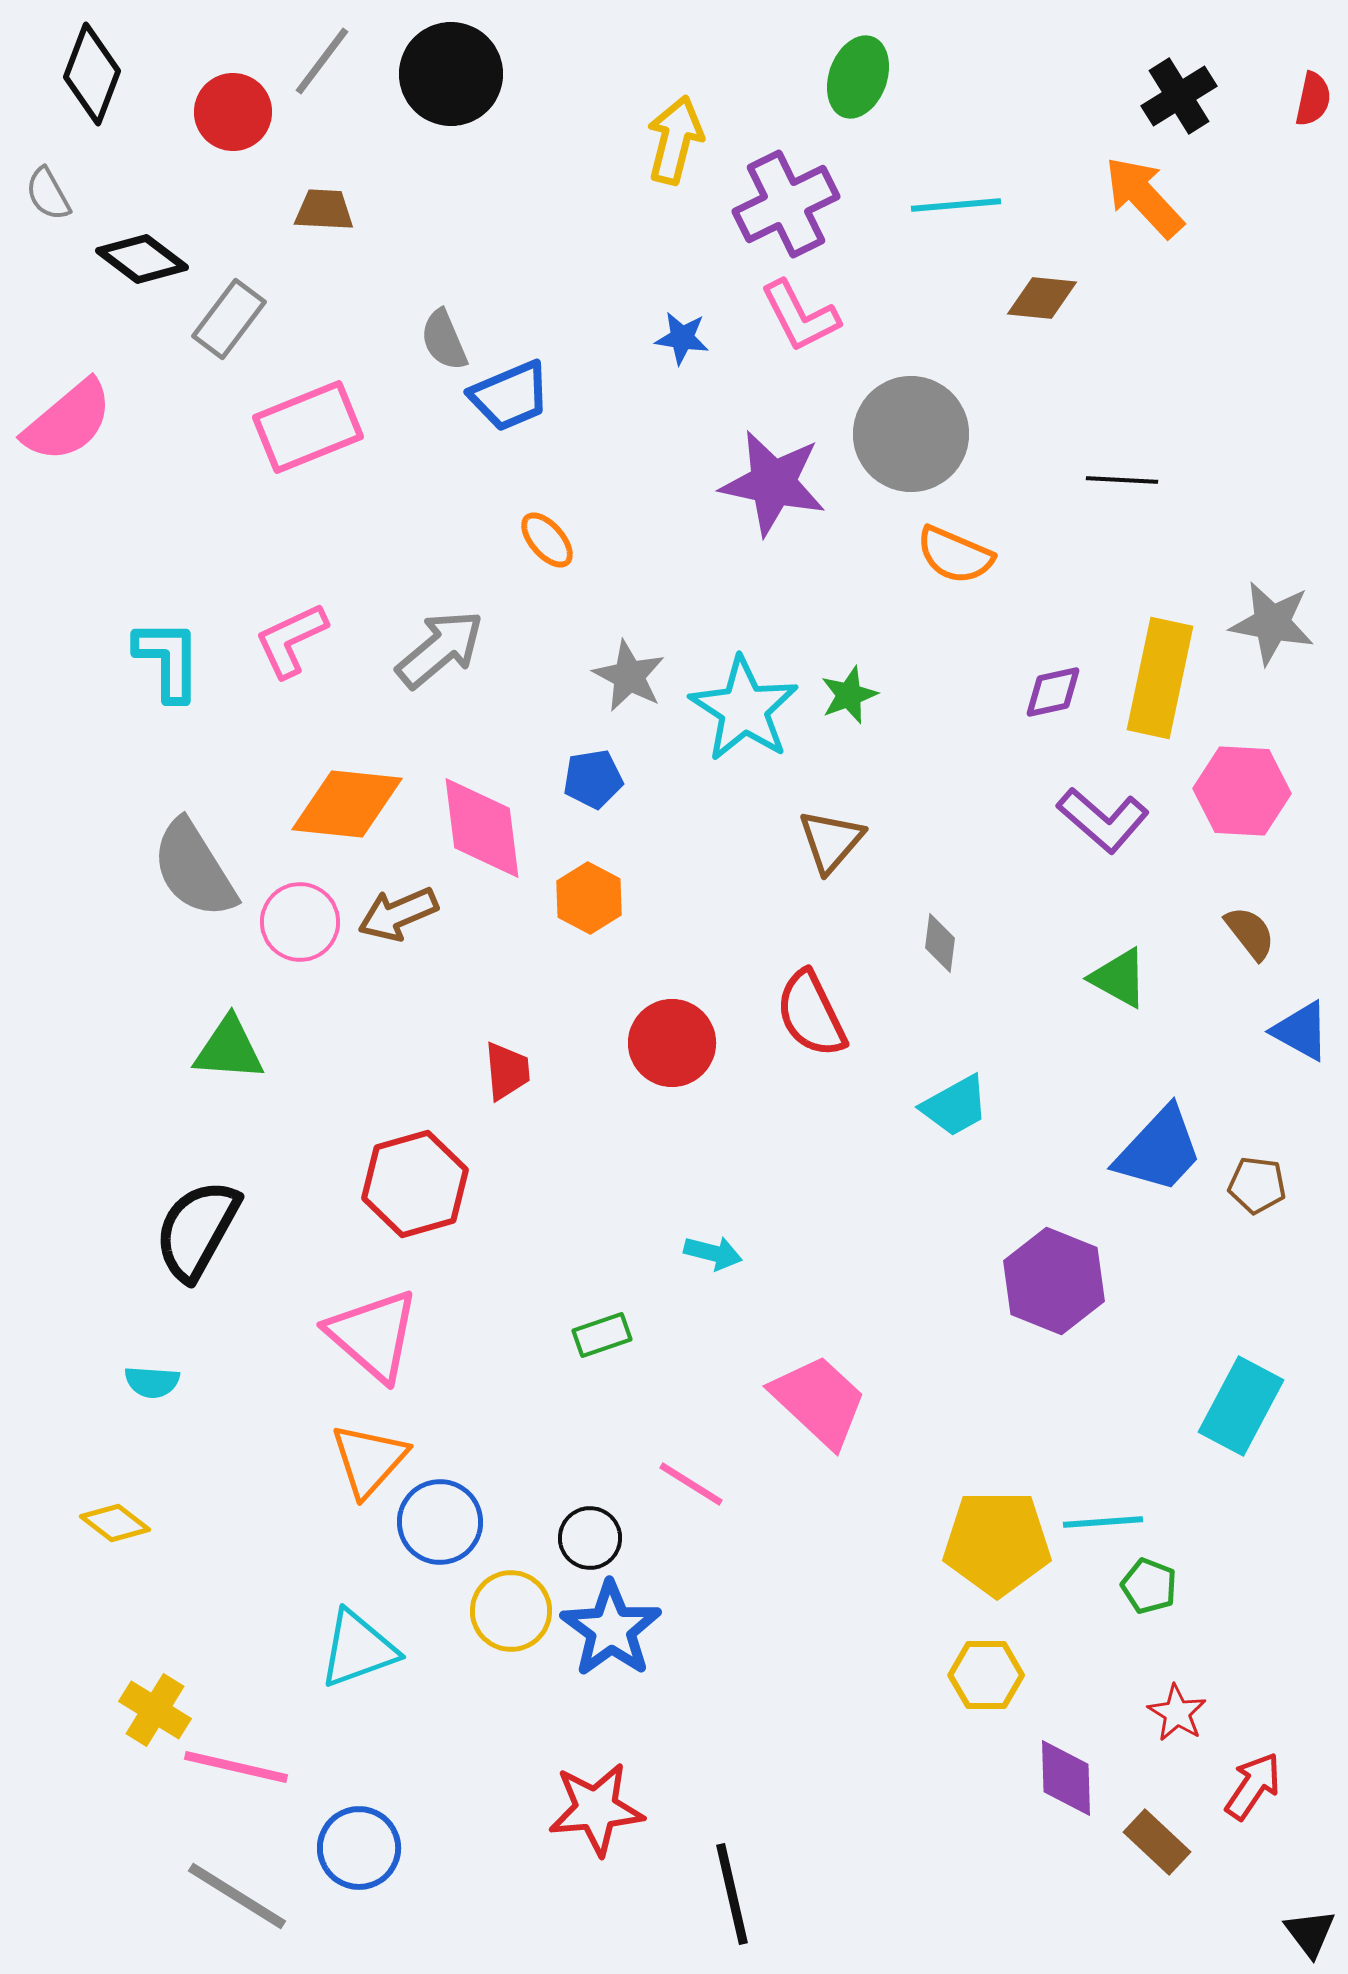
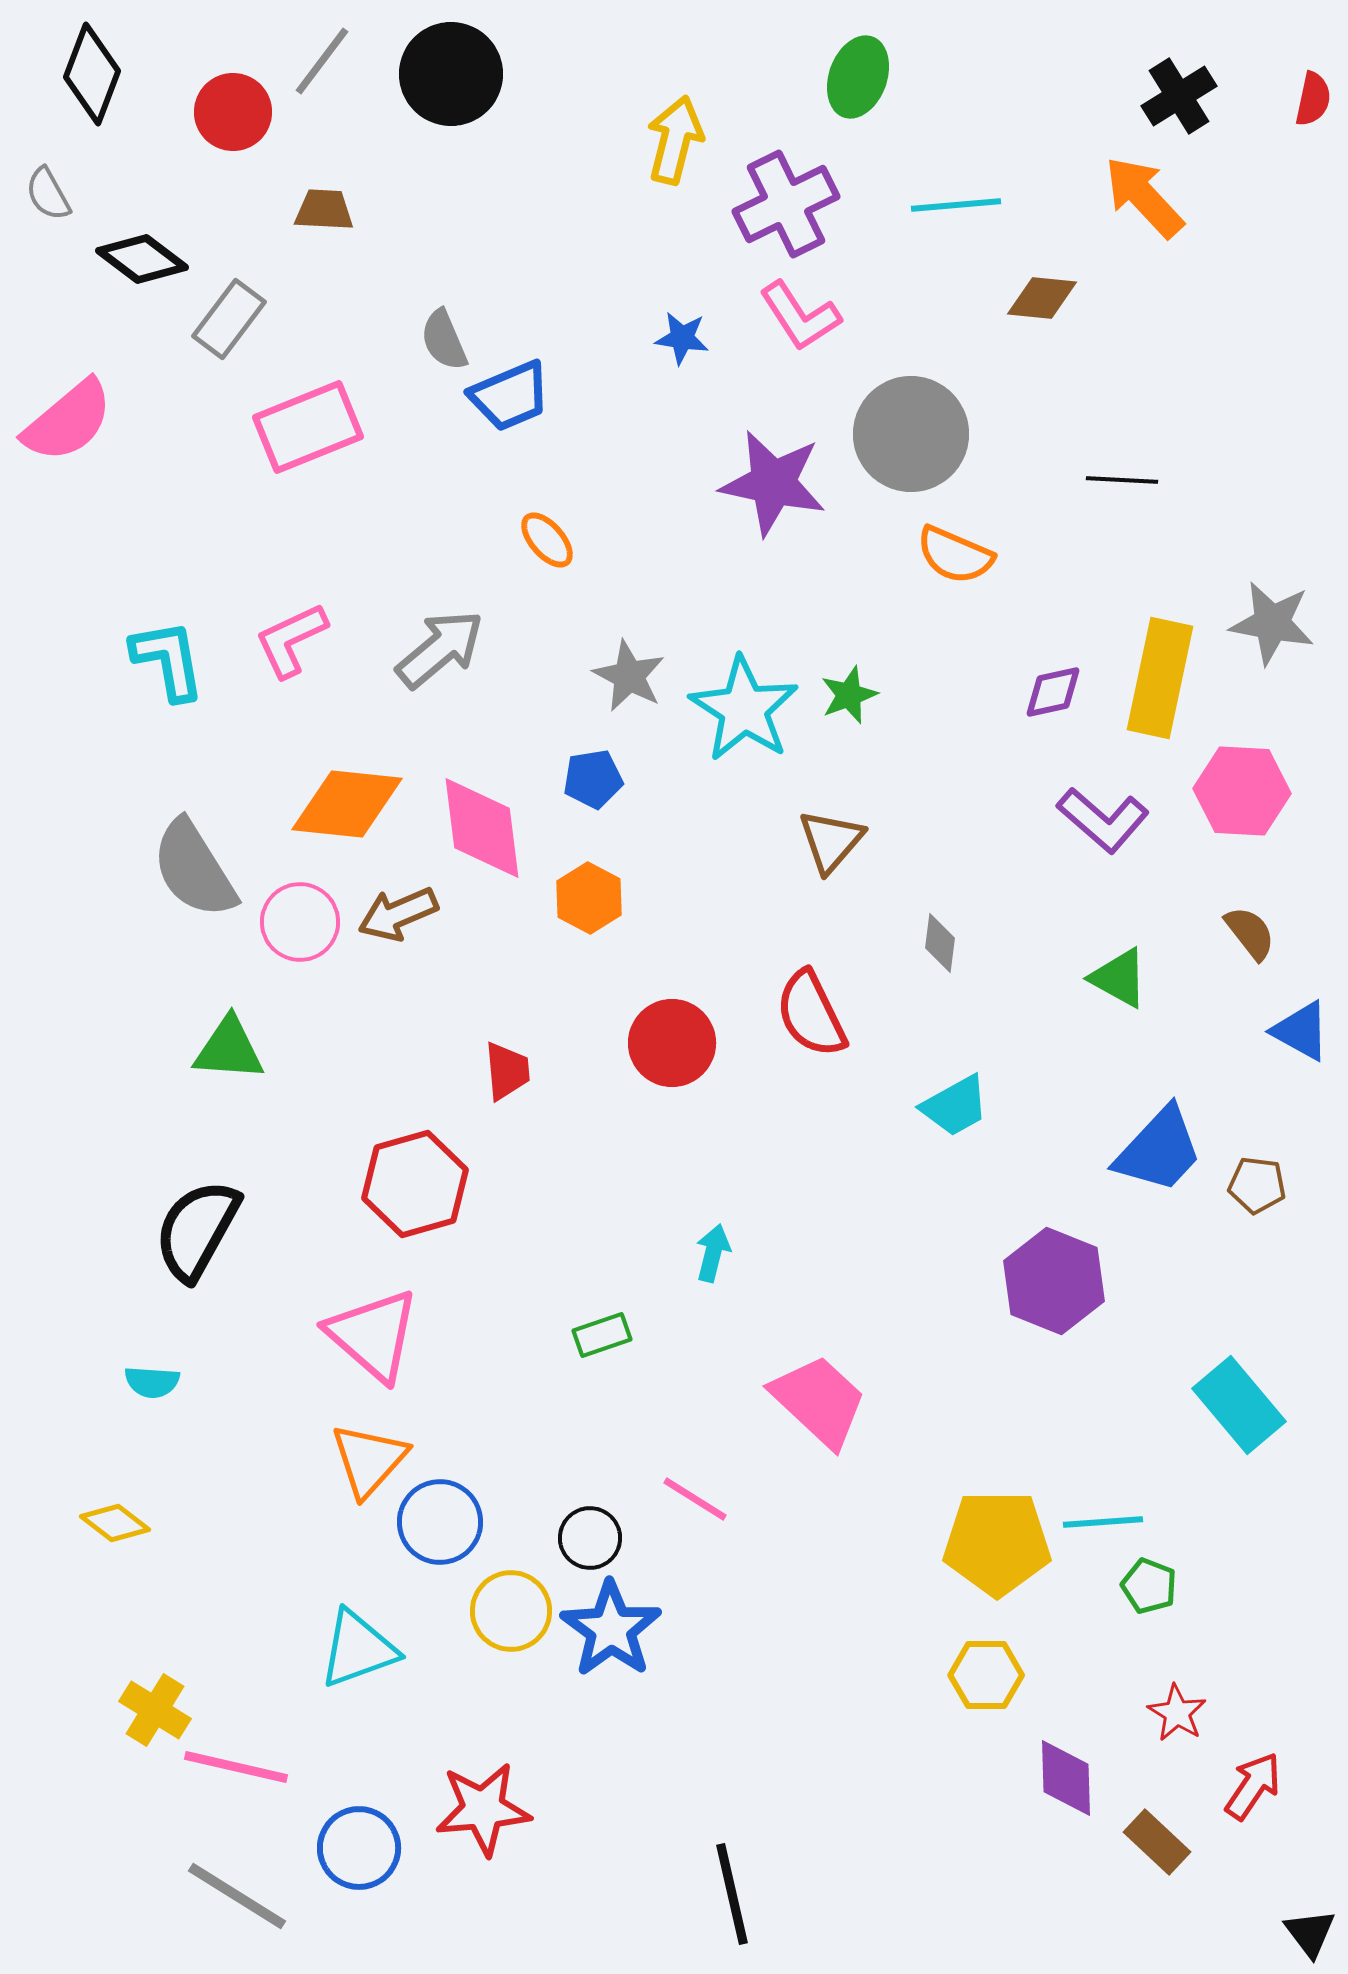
pink L-shape at (800, 316): rotated 6 degrees counterclockwise
cyan L-shape at (168, 660): rotated 10 degrees counterclockwise
cyan arrow at (713, 1253): rotated 90 degrees counterclockwise
cyan rectangle at (1241, 1406): moved 2 px left, 1 px up; rotated 68 degrees counterclockwise
pink line at (691, 1484): moved 4 px right, 15 px down
red star at (596, 1809): moved 113 px left
